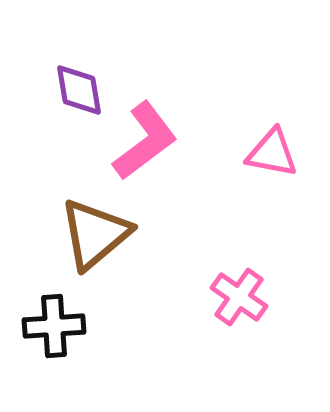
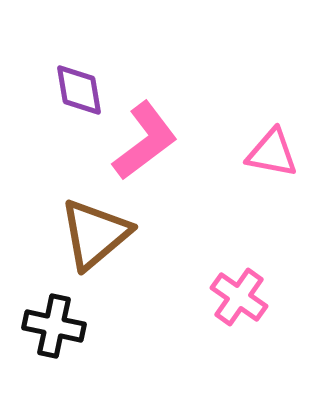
black cross: rotated 16 degrees clockwise
